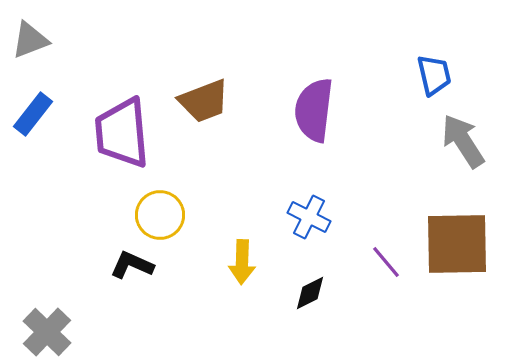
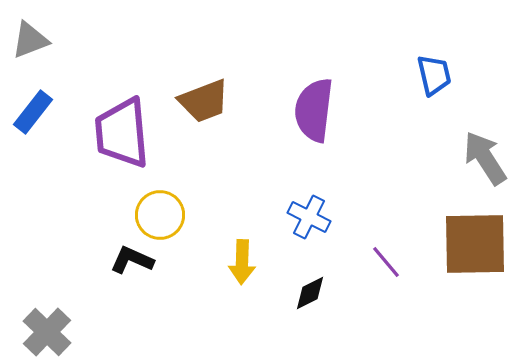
blue rectangle: moved 2 px up
gray arrow: moved 22 px right, 17 px down
brown square: moved 18 px right
black L-shape: moved 5 px up
